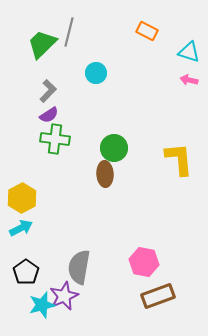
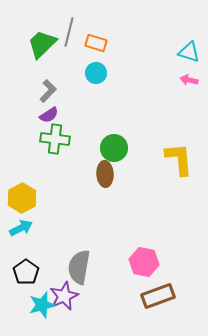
orange rectangle: moved 51 px left, 12 px down; rotated 10 degrees counterclockwise
